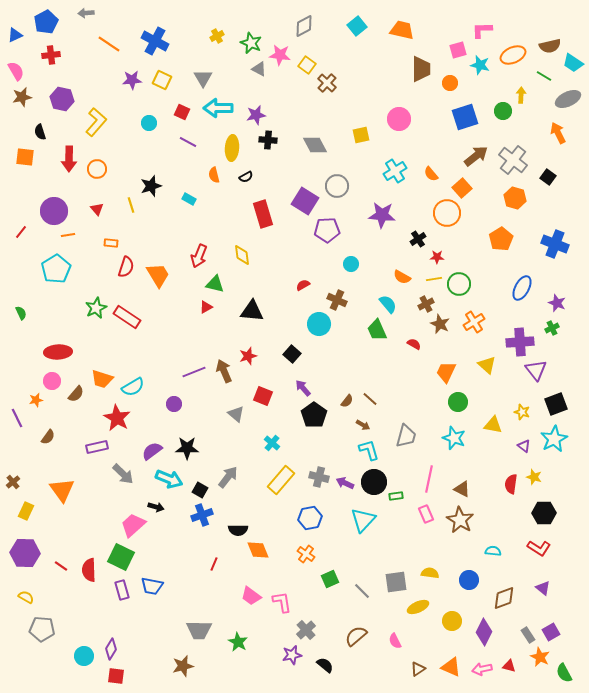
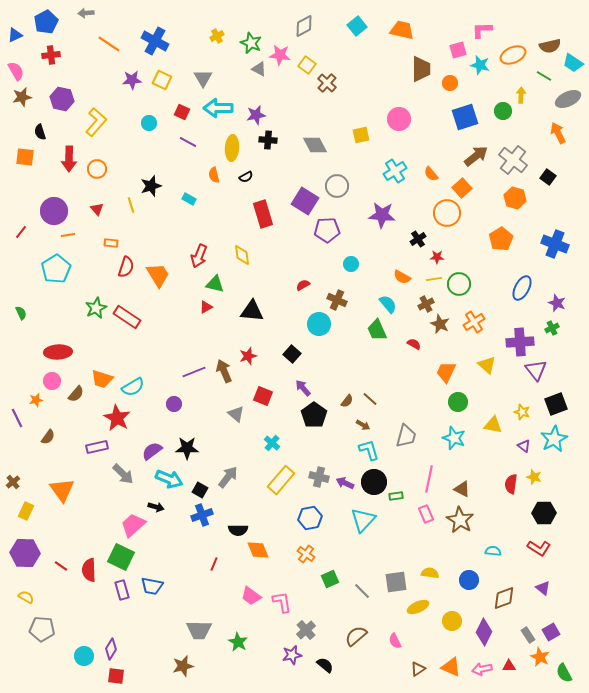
red triangle at (509, 666): rotated 16 degrees counterclockwise
